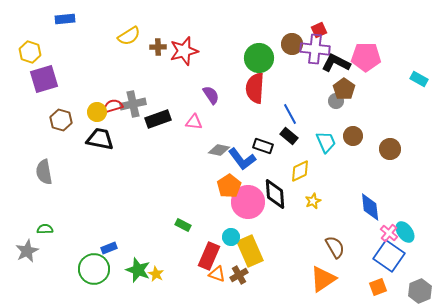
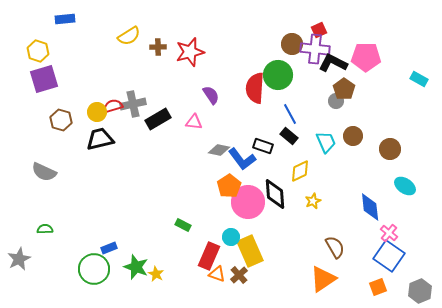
red star at (184, 51): moved 6 px right, 1 px down
yellow hexagon at (30, 52): moved 8 px right, 1 px up
green circle at (259, 58): moved 19 px right, 17 px down
black L-shape at (336, 63): moved 3 px left
black rectangle at (158, 119): rotated 10 degrees counterclockwise
black trapezoid at (100, 139): rotated 24 degrees counterclockwise
gray semicircle at (44, 172): rotated 55 degrees counterclockwise
cyan ellipse at (405, 232): moved 46 px up; rotated 20 degrees counterclockwise
gray star at (27, 251): moved 8 px left, 8 px down
green star at (138, 270): moved 2 px left, 3 px up
brown cross at (239, 275): rotated 12 degrees counterclockwise
